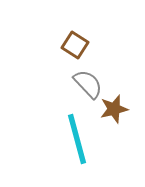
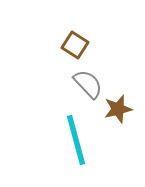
brown star: moved 4 px right
cyan line: moved 1 px left, 1 px down
